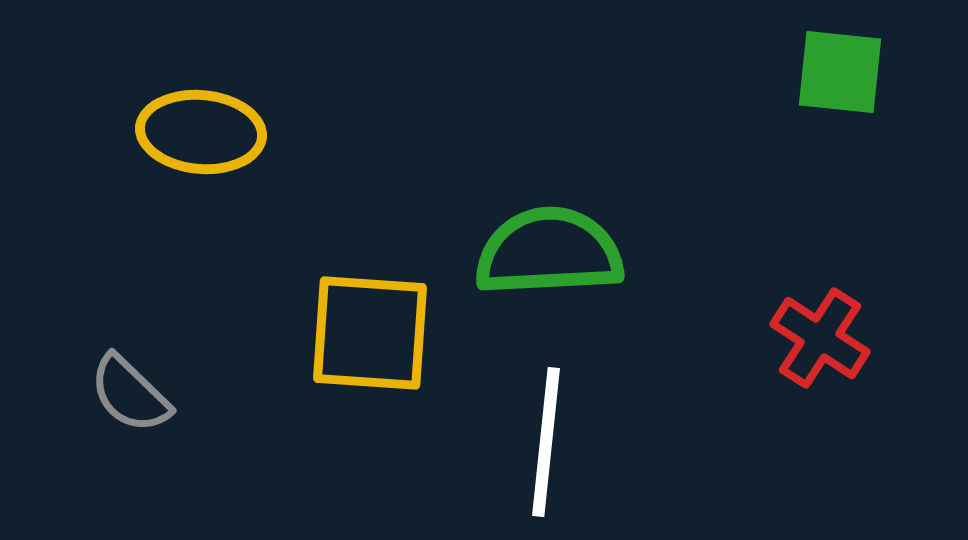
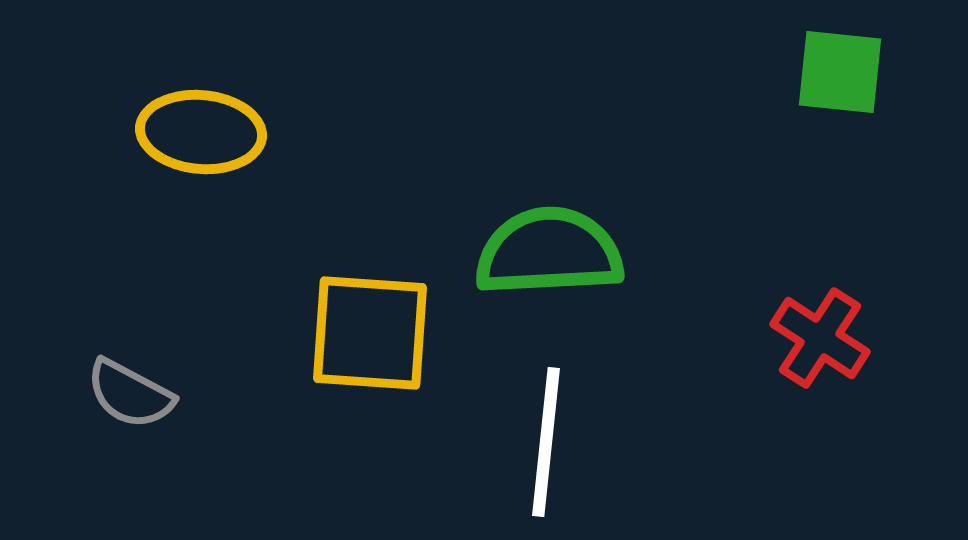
gray semicircle: rotated 16 degrees counterclockwise
